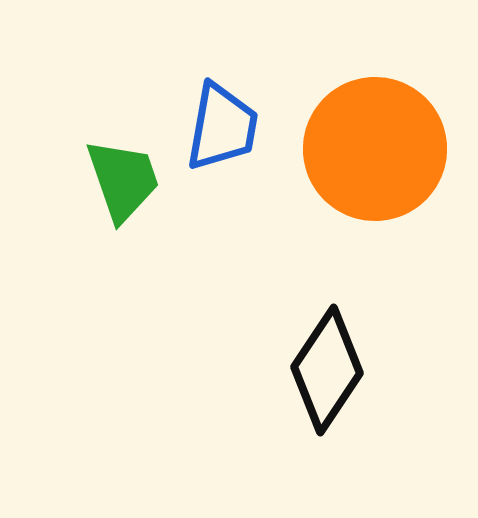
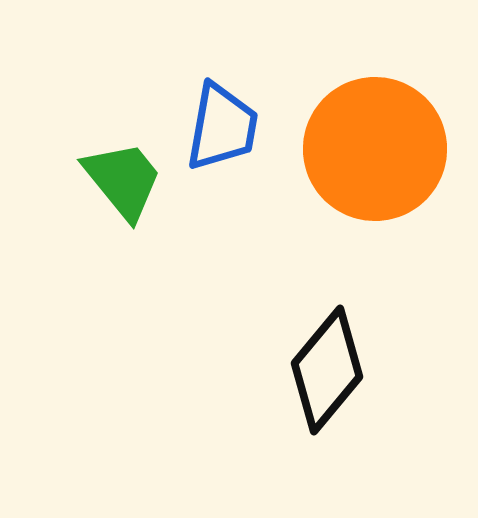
green trapezoid: rotated 20 degrees counterclockwise
black diamond: rotated 6 degrees clockwise
